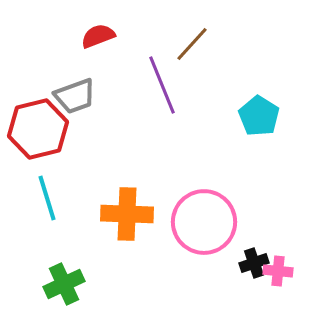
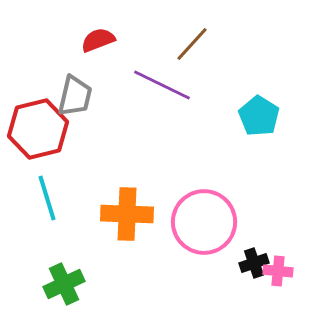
red semicircle: moved 4 px down
purple line: rotated 42 degrees counterclockwise
gray trapezoid: rotated 57 degrees counterclockwise
